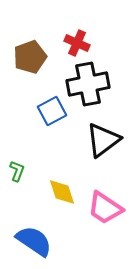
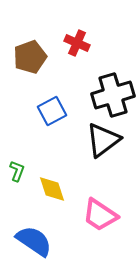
black cross: moved 25 px right, 11 px down; rotated 6 degrees counterclockwise
yellow diamond: moved 10 px left, 3 px up
pink trapezoid: moved 5 px left, 7 px down
